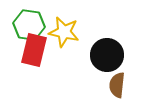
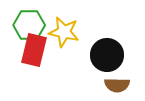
green hexagon: rotated 8 degrees counterclockwise
brown semicircle: rotated 95 degrees counterclockwise
